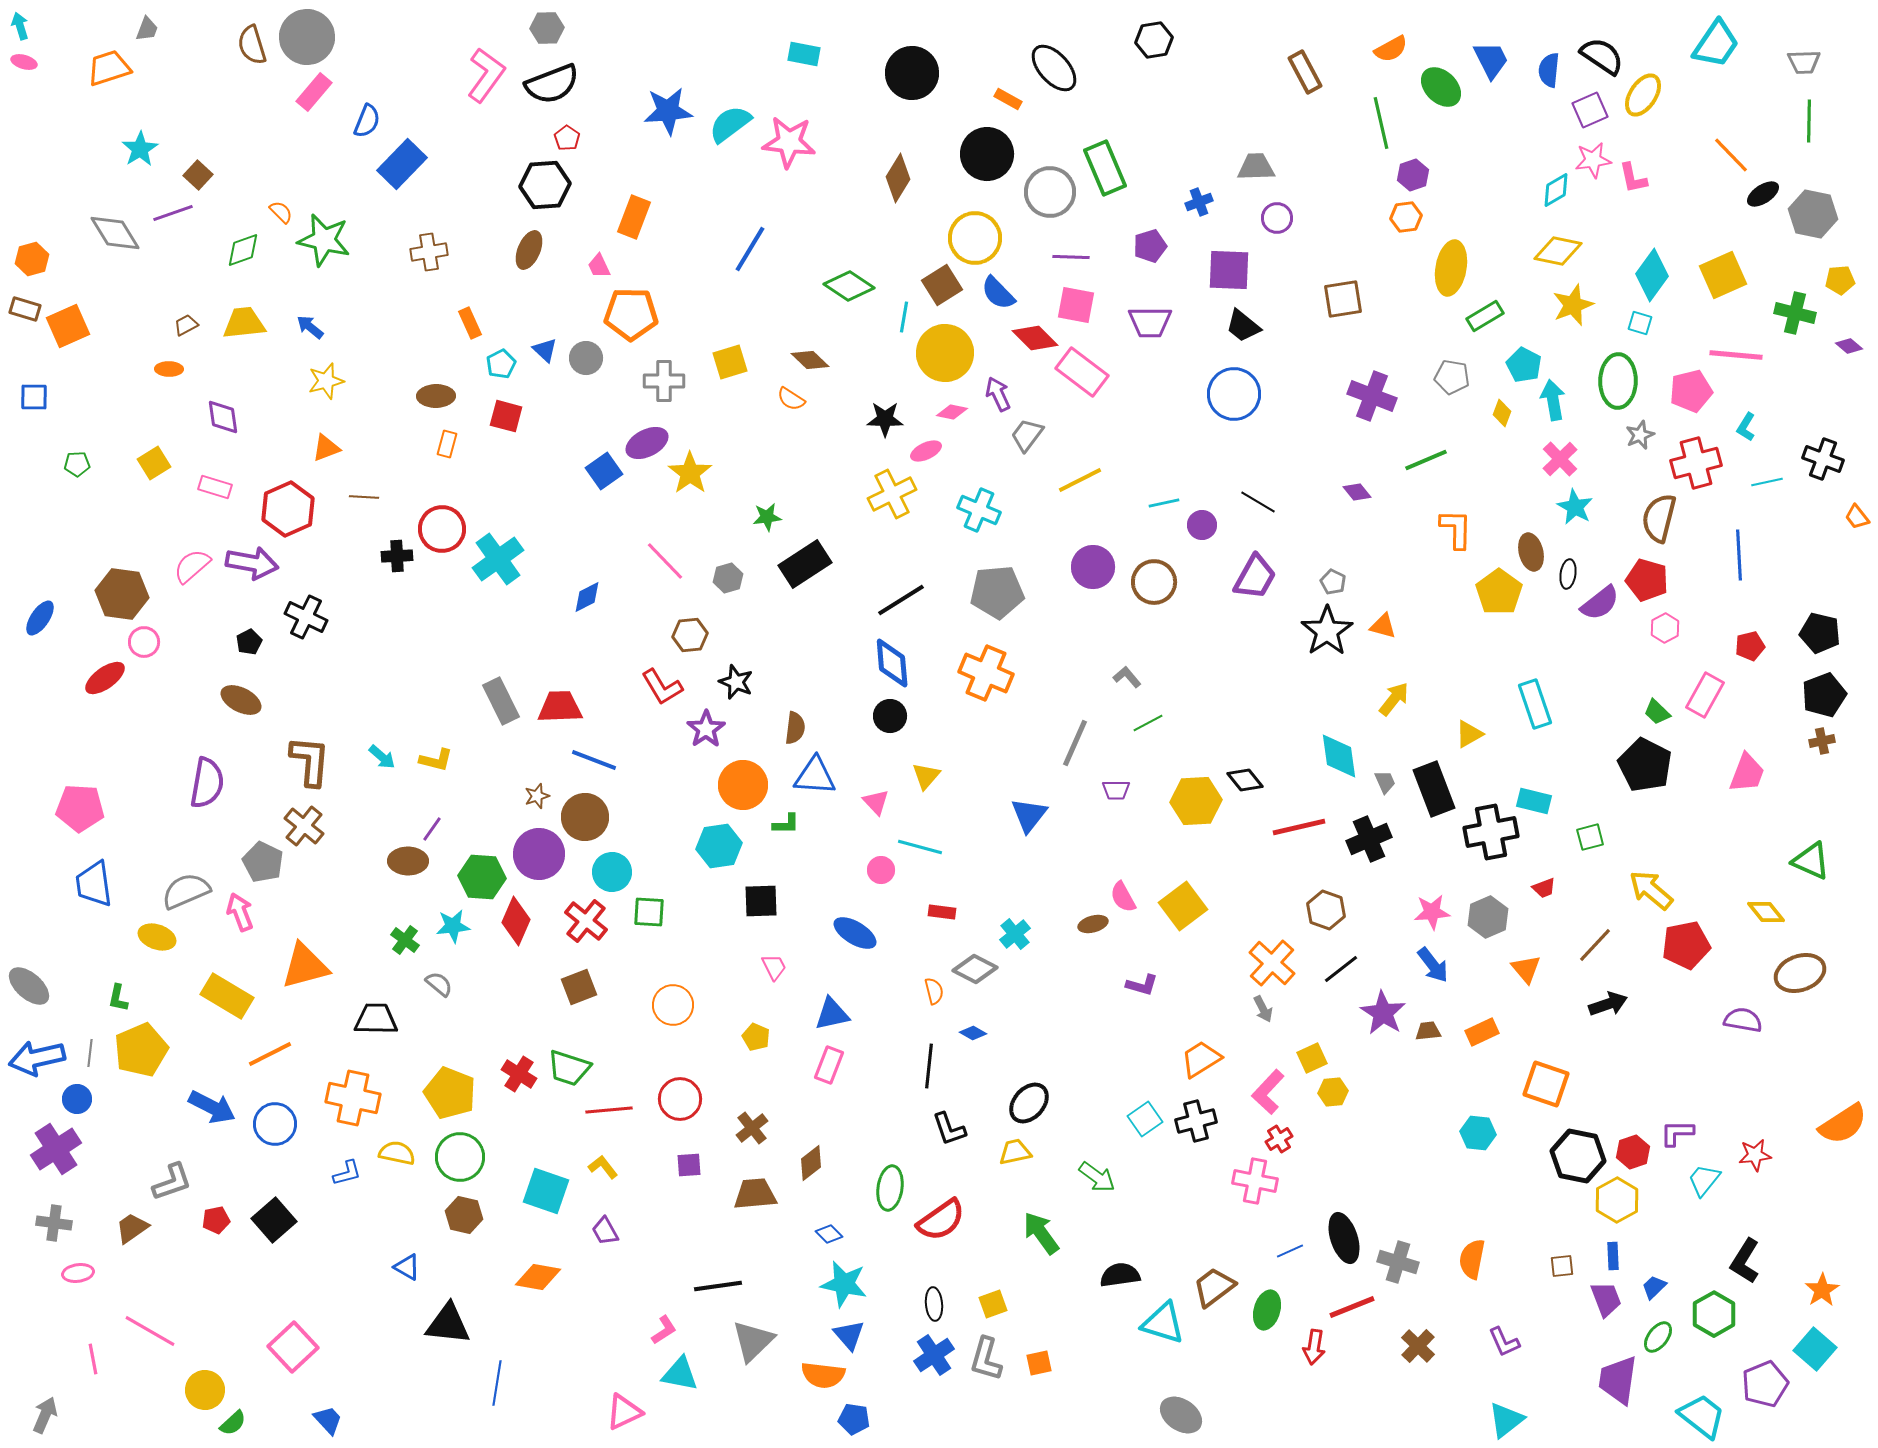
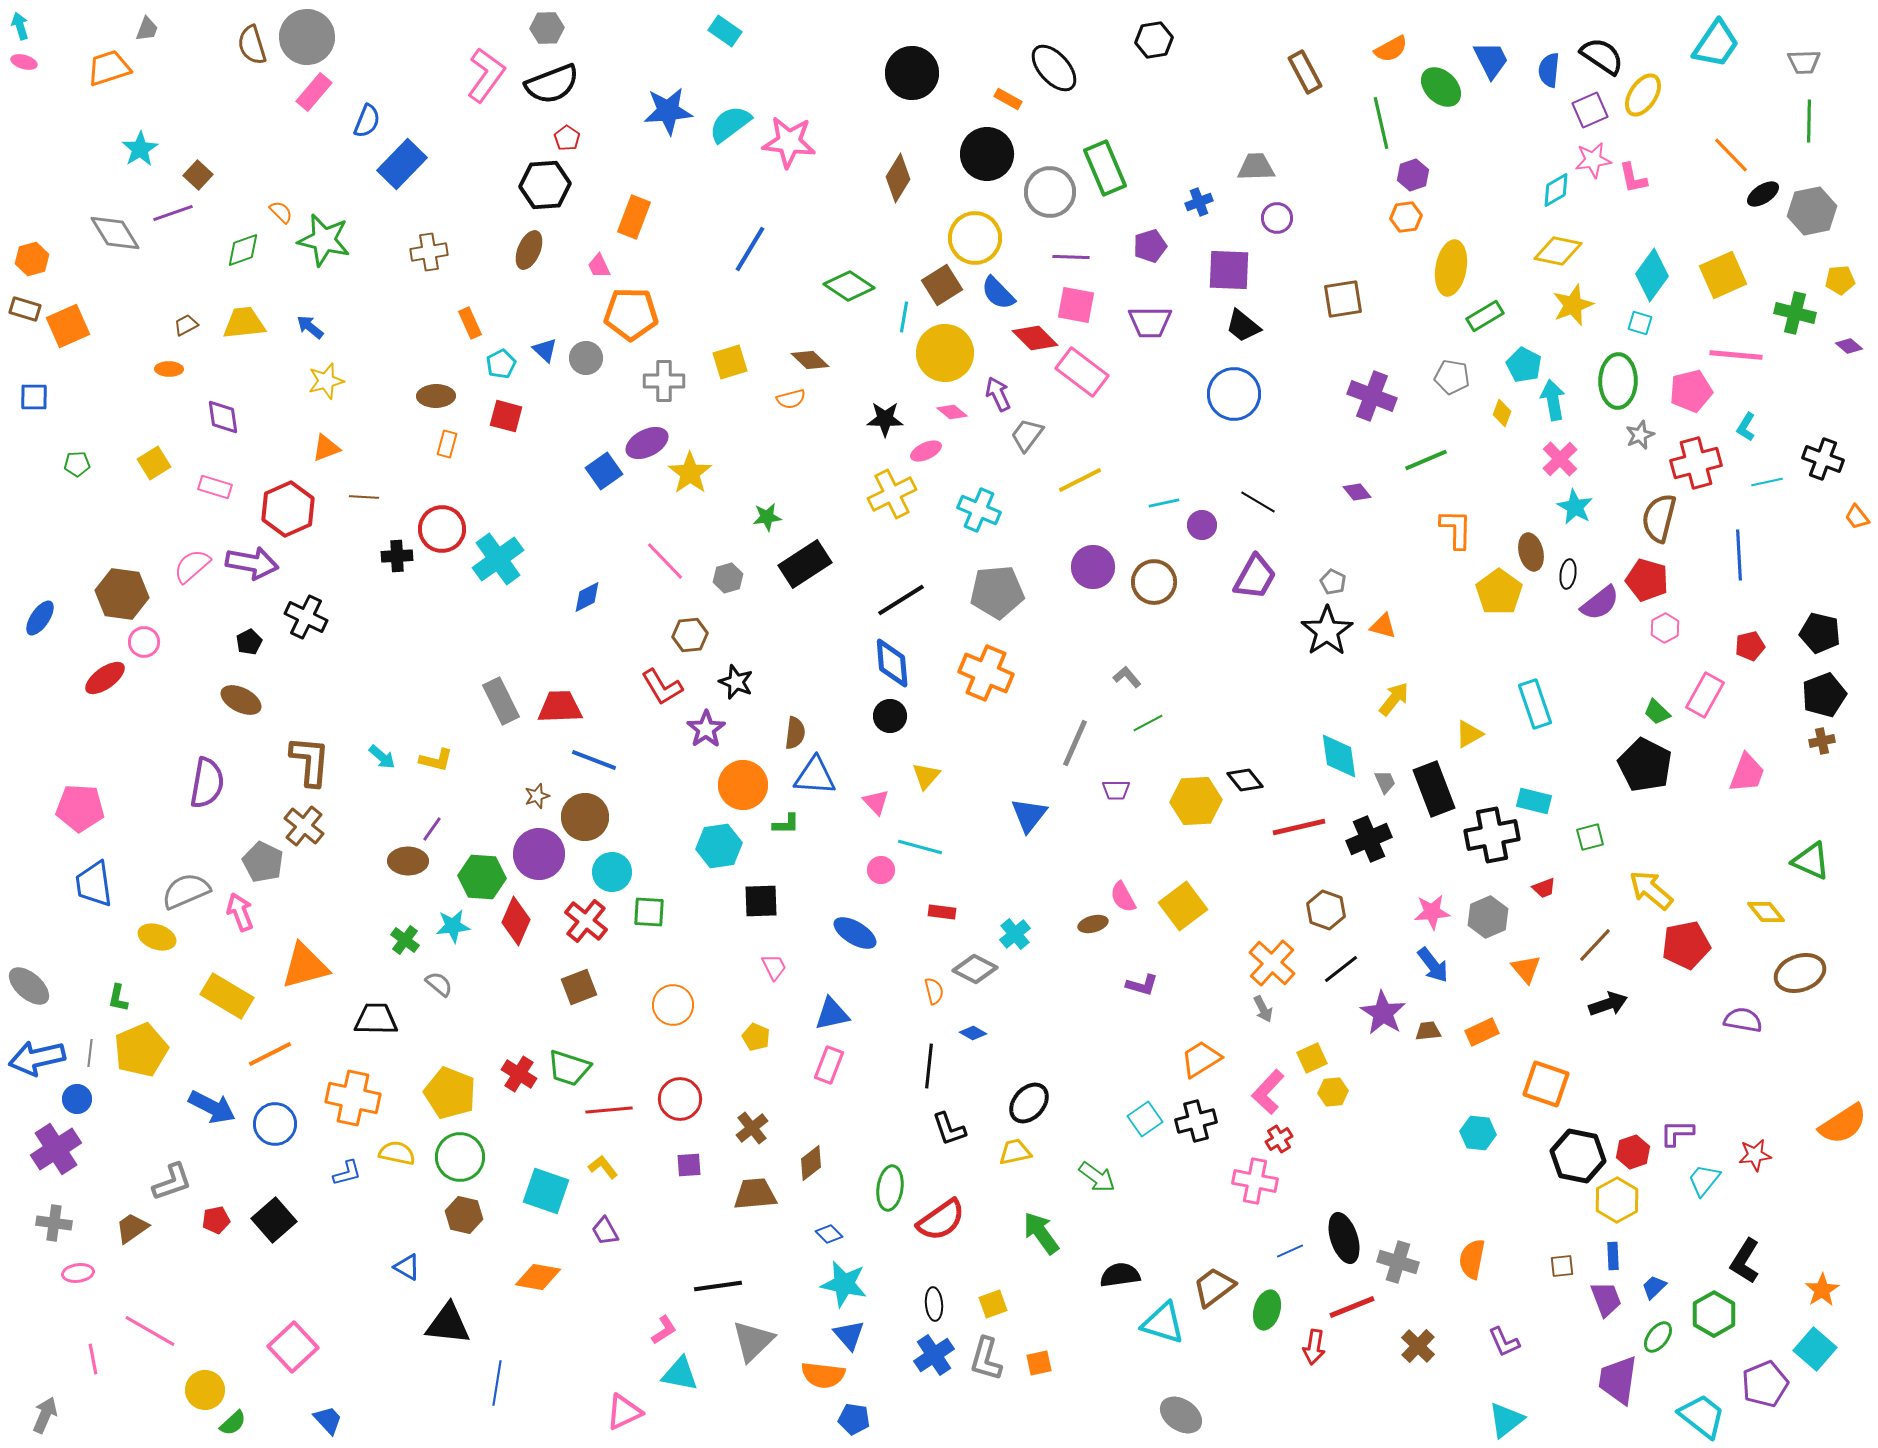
cyan rectangle at (804, 54): moved 79 px left, 23 px up; rotated 24 degrees clockwise
gray hexagon at (1813, 214): moved 1 px left, 3 px up; rotated 24 degrees counterclockwise
orange semicircle at (791, 399): rotated 48 degrees counterclockwise
pink diamond at (952, 412): rotated 28 degrees clockwise
brown semicircle at (795, 728): moved 5 px down
black cross at (1491, 832): moved 1 px right, 3 px down
